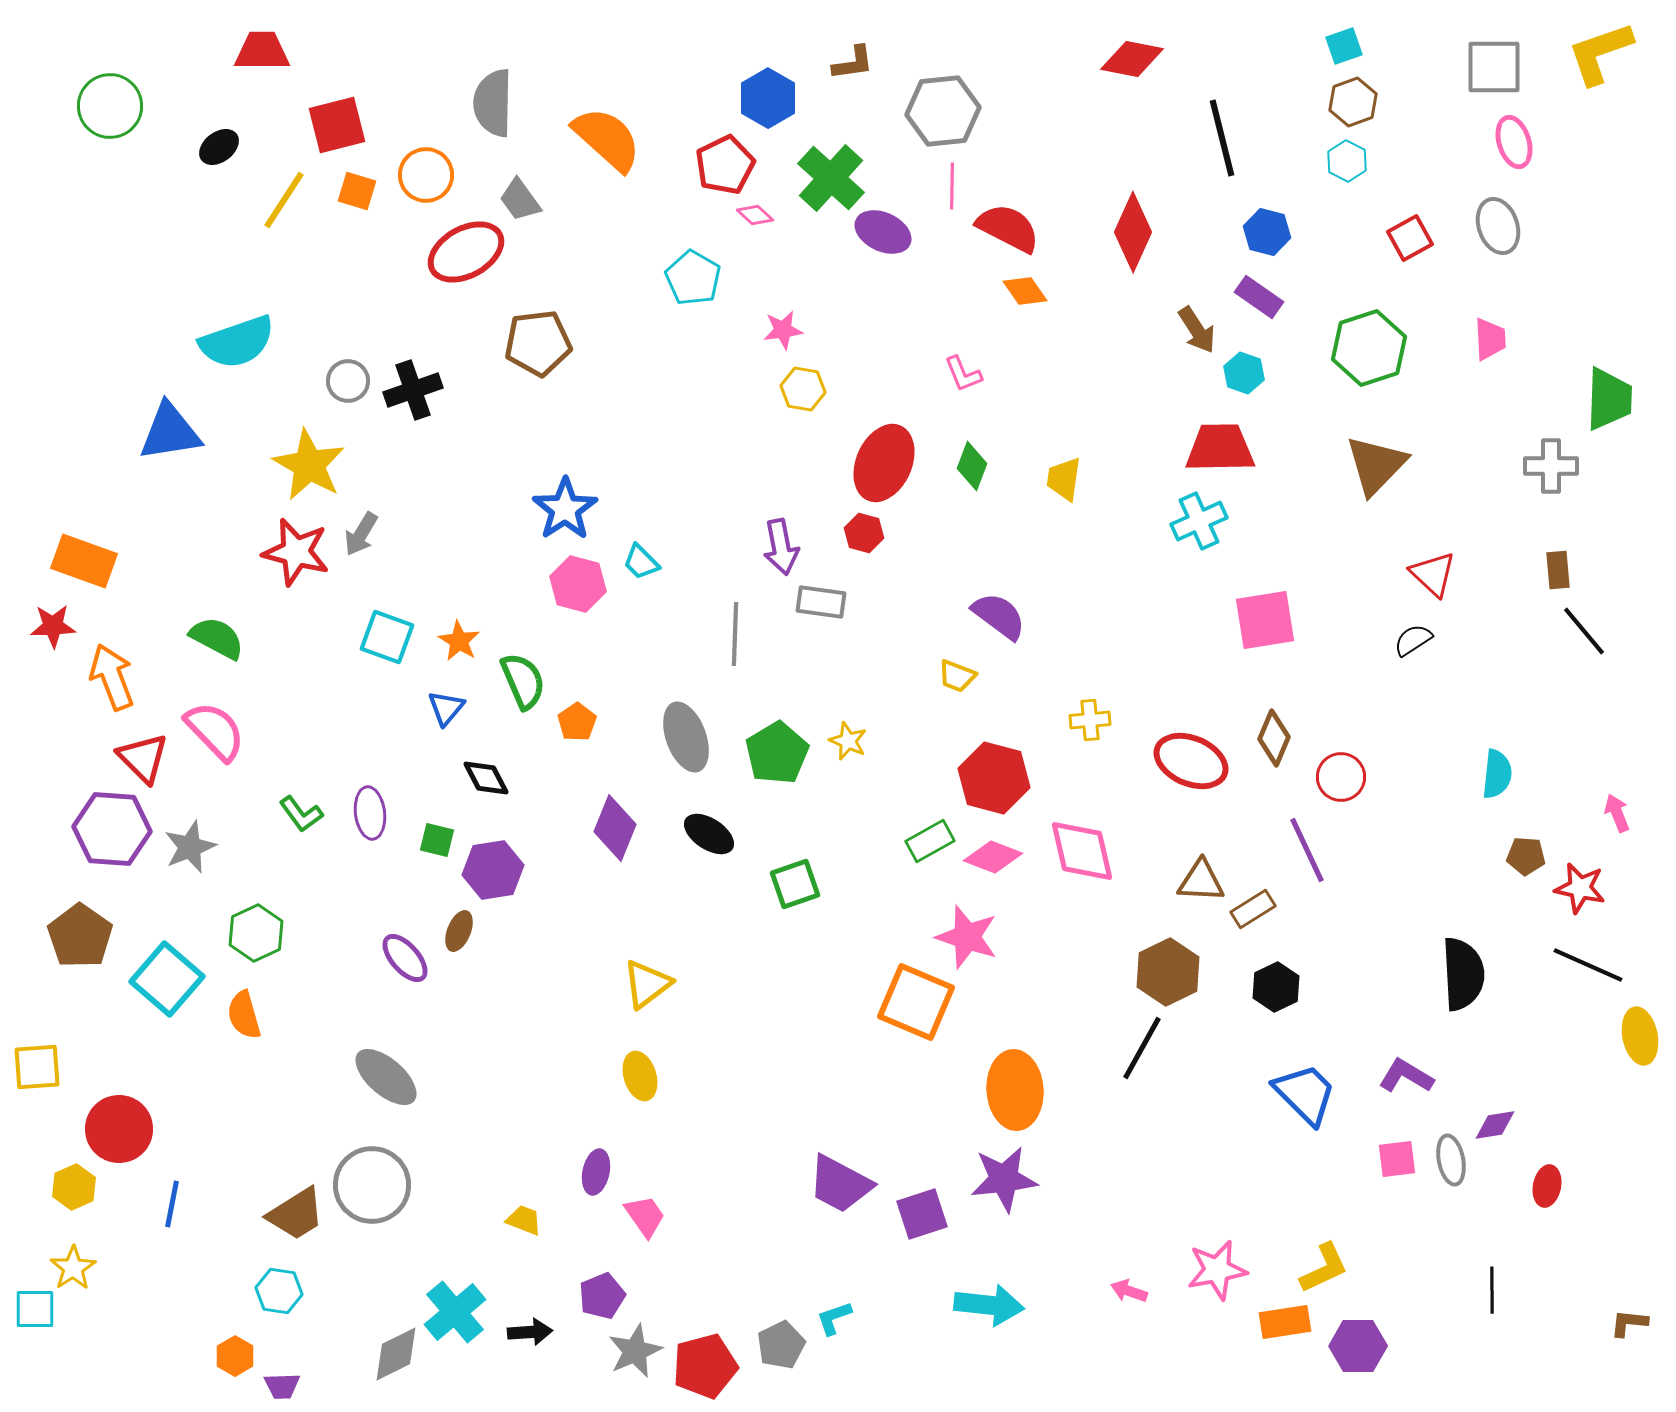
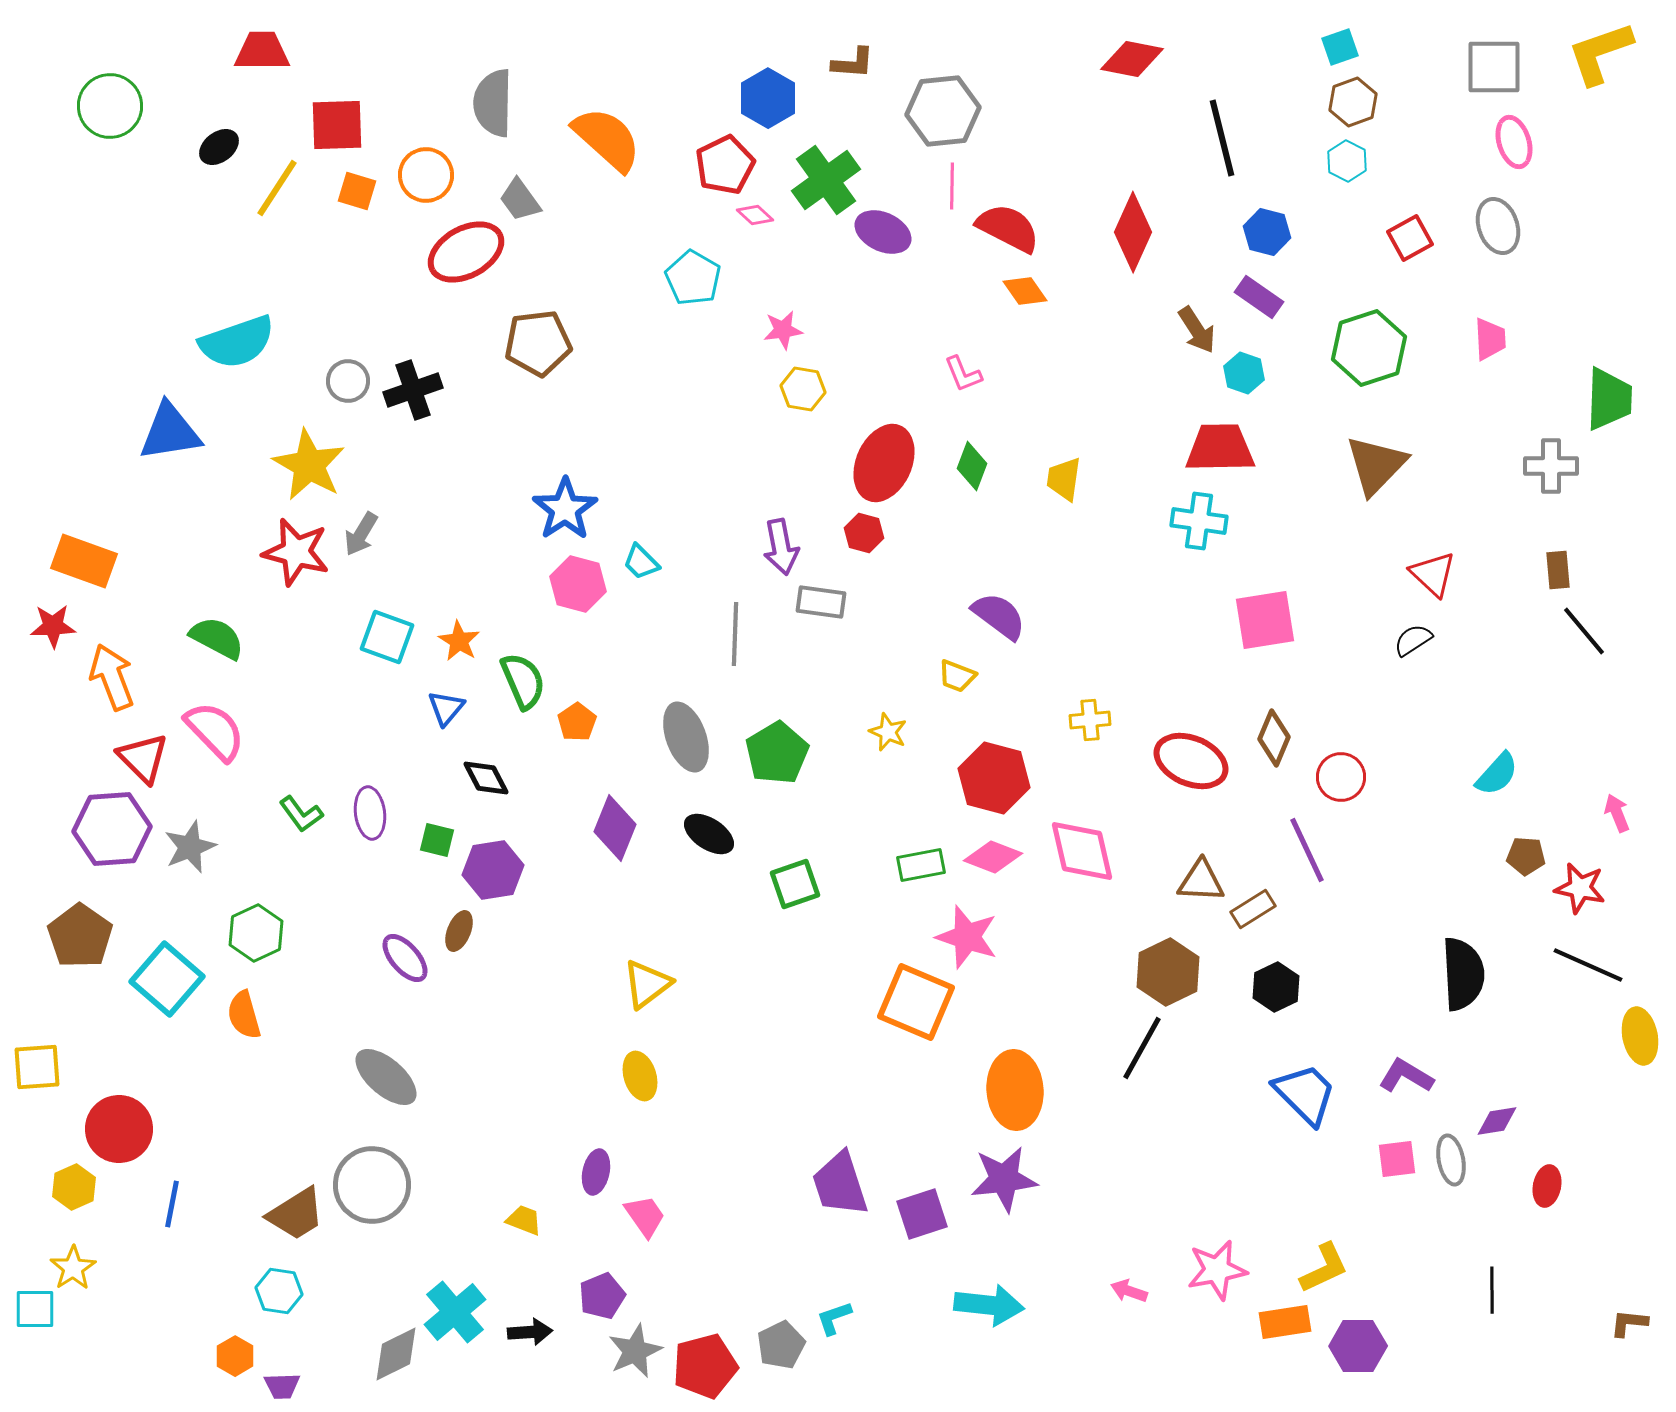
cyan square at (1344, 46): moved 4 px left, 1 px down
brown L-shape at (853, 63): rotated 12 degrees clockwise
red square at (337, 125): rotated 12 degrees clockwise
green cross at (831, 178): moved 5 px left, 2 px down; rotated 12 degrees clockwise
yellow line at (284, 200): moved 7 px left, 12 px up
cyan cross at (1199, 521): rotated 32 degrees clockwise
yellow star at (848, 741): moved 40 px right, 9 px up
cyan semicircle at (1497, 774): rotated 36 degrees clockwise
purple hexagon at (112, 829): rotated 8 degrees counterclockwise
green rectangle at (930, 841): moved 9 px left, 24 px down; rotated 18 degrees clockwise
purple diamond at (1495, 1125): moved 2 px right, 4 px up
purple trapezoid at (840, 1184): rotated 44 degrees clockwise
